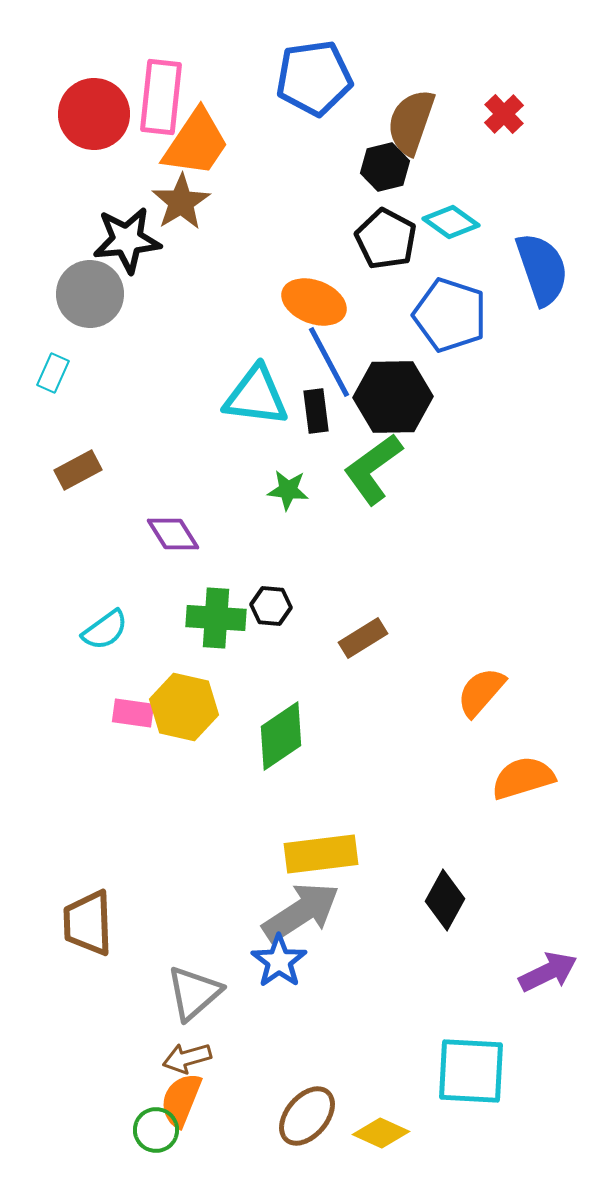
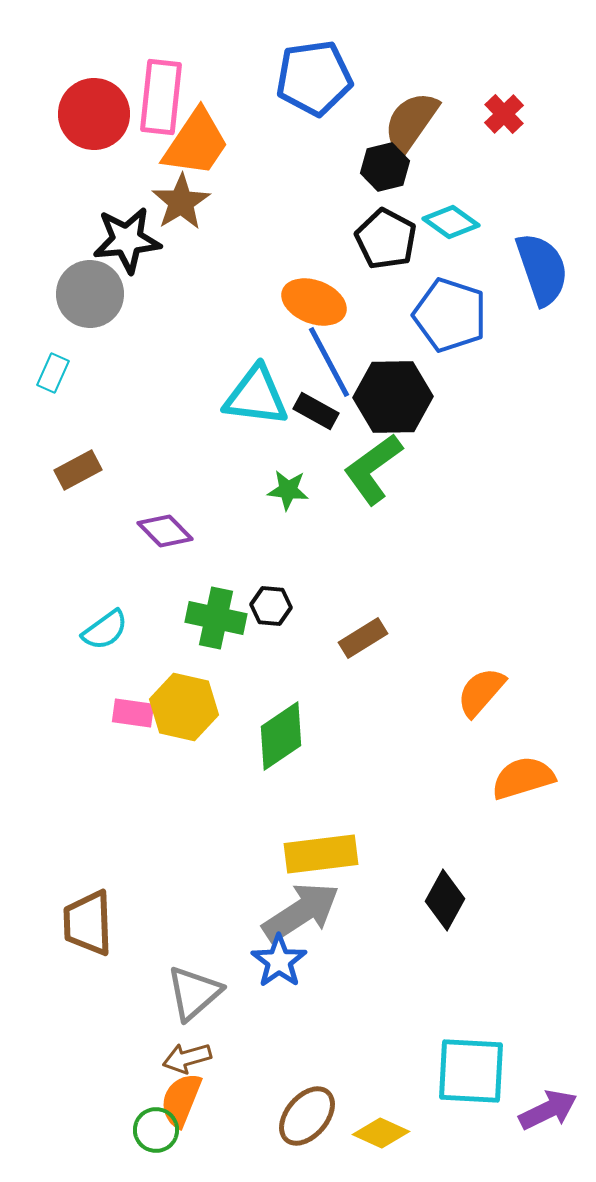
brown semicircle at (411, 122): rotated 16 degrees clockwise
black rectangle at (316, 411): rotated 54 degrees counterclockwise
purple diamond at (173, 534): moved 8 px left, 3 px up; rotated 12 degrees counterclockwise
green cross at (216, 618): rotated 8 degrees clockwise
purple arrow at (548, 972): moved 138 px down
